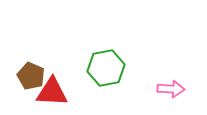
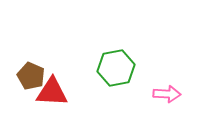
green hexagon: moved 10 px right
pink arrow: moved 4 px left, 5 px down
